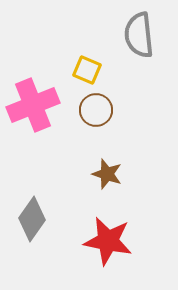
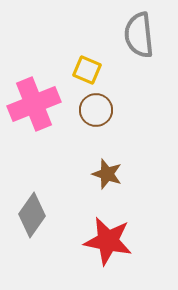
pink cross: moved 1 px right, 1 px up
gray diamond: moved 4 px up
